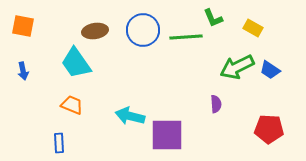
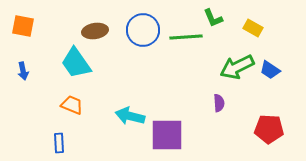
purple semicircle: moved 3 px right, 1 px up
